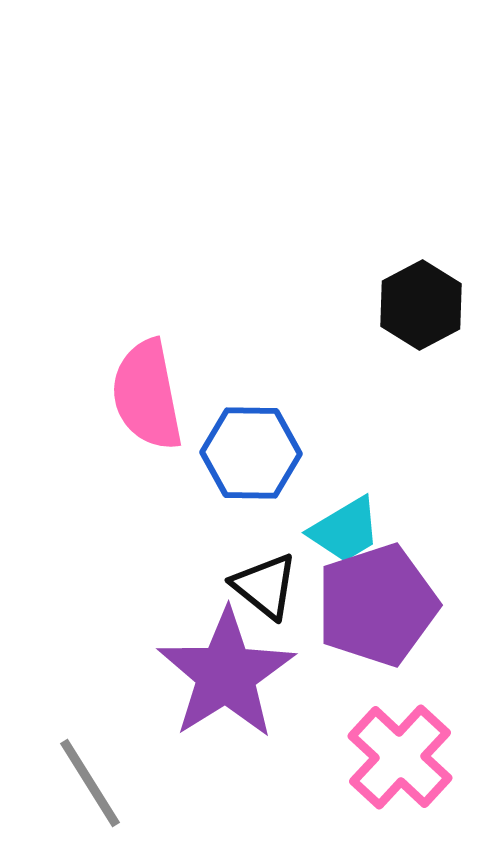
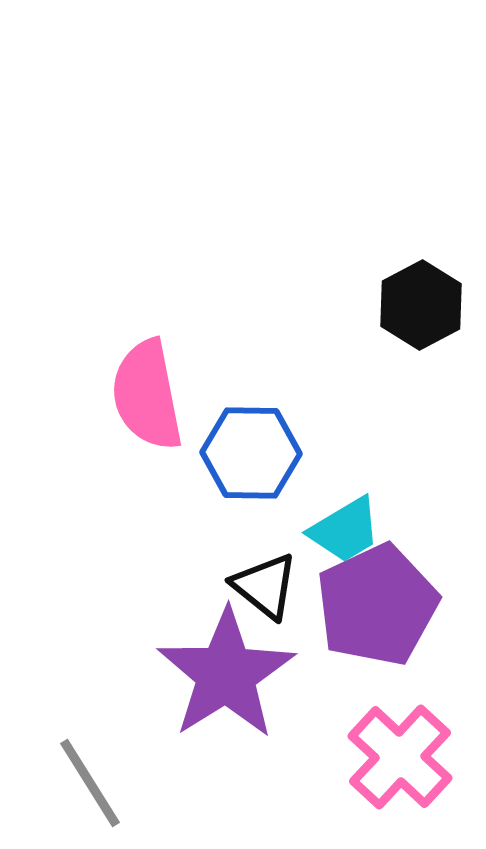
purple pentagon: rotated 7 degrees counterclockwise
